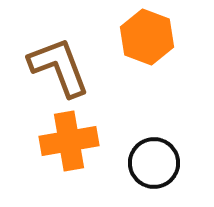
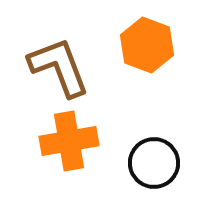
orange hexagon: moved 8 px down
